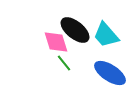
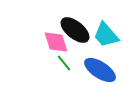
blue ellipse: moved 10 px left, 3 px up
